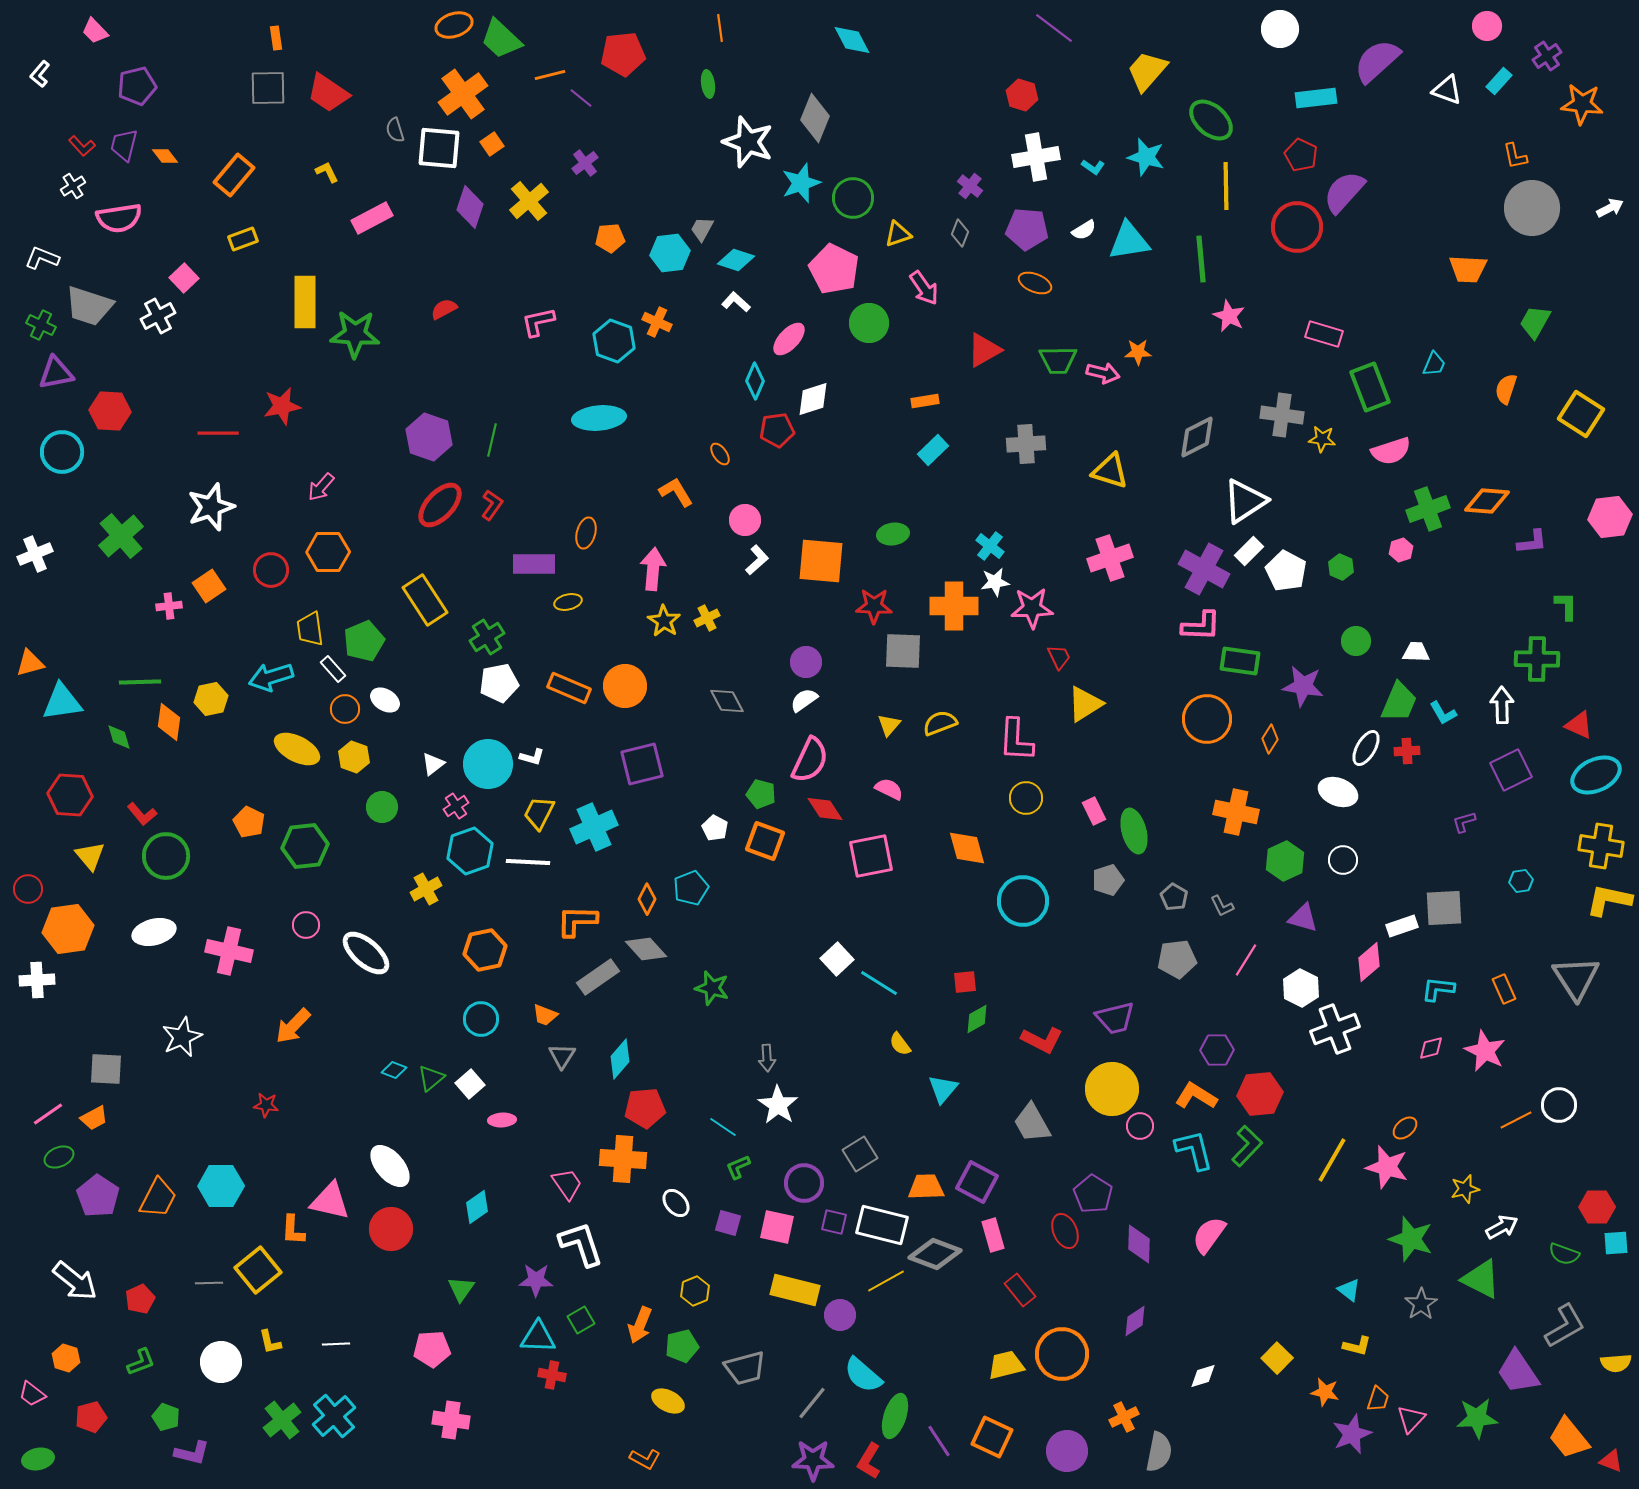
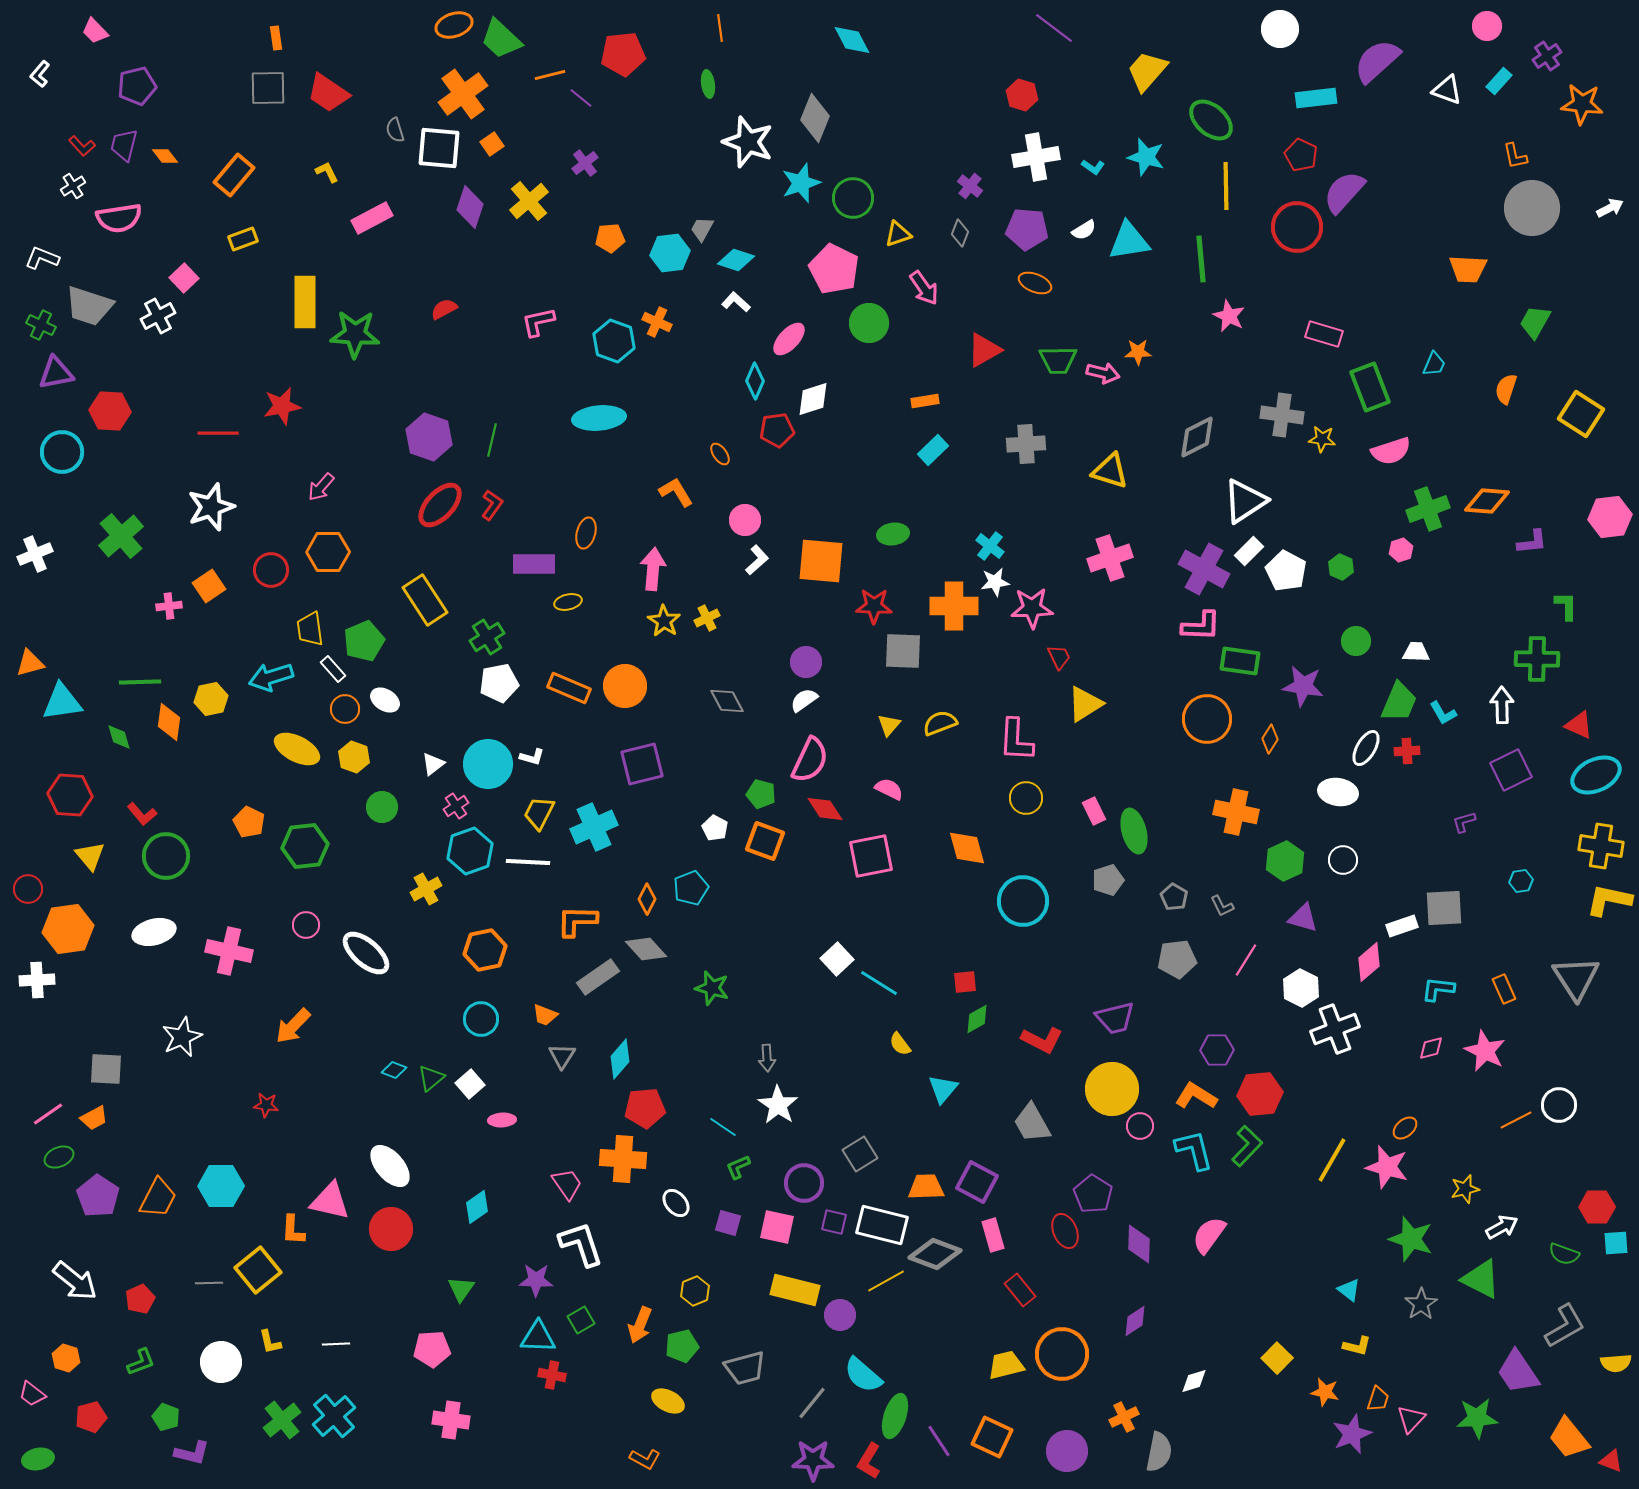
white ellipse at (1338, 792): rotated 12 degrees counterclockwise
white diamond at (1203, 1376): moved 9 px left, 5 px down
